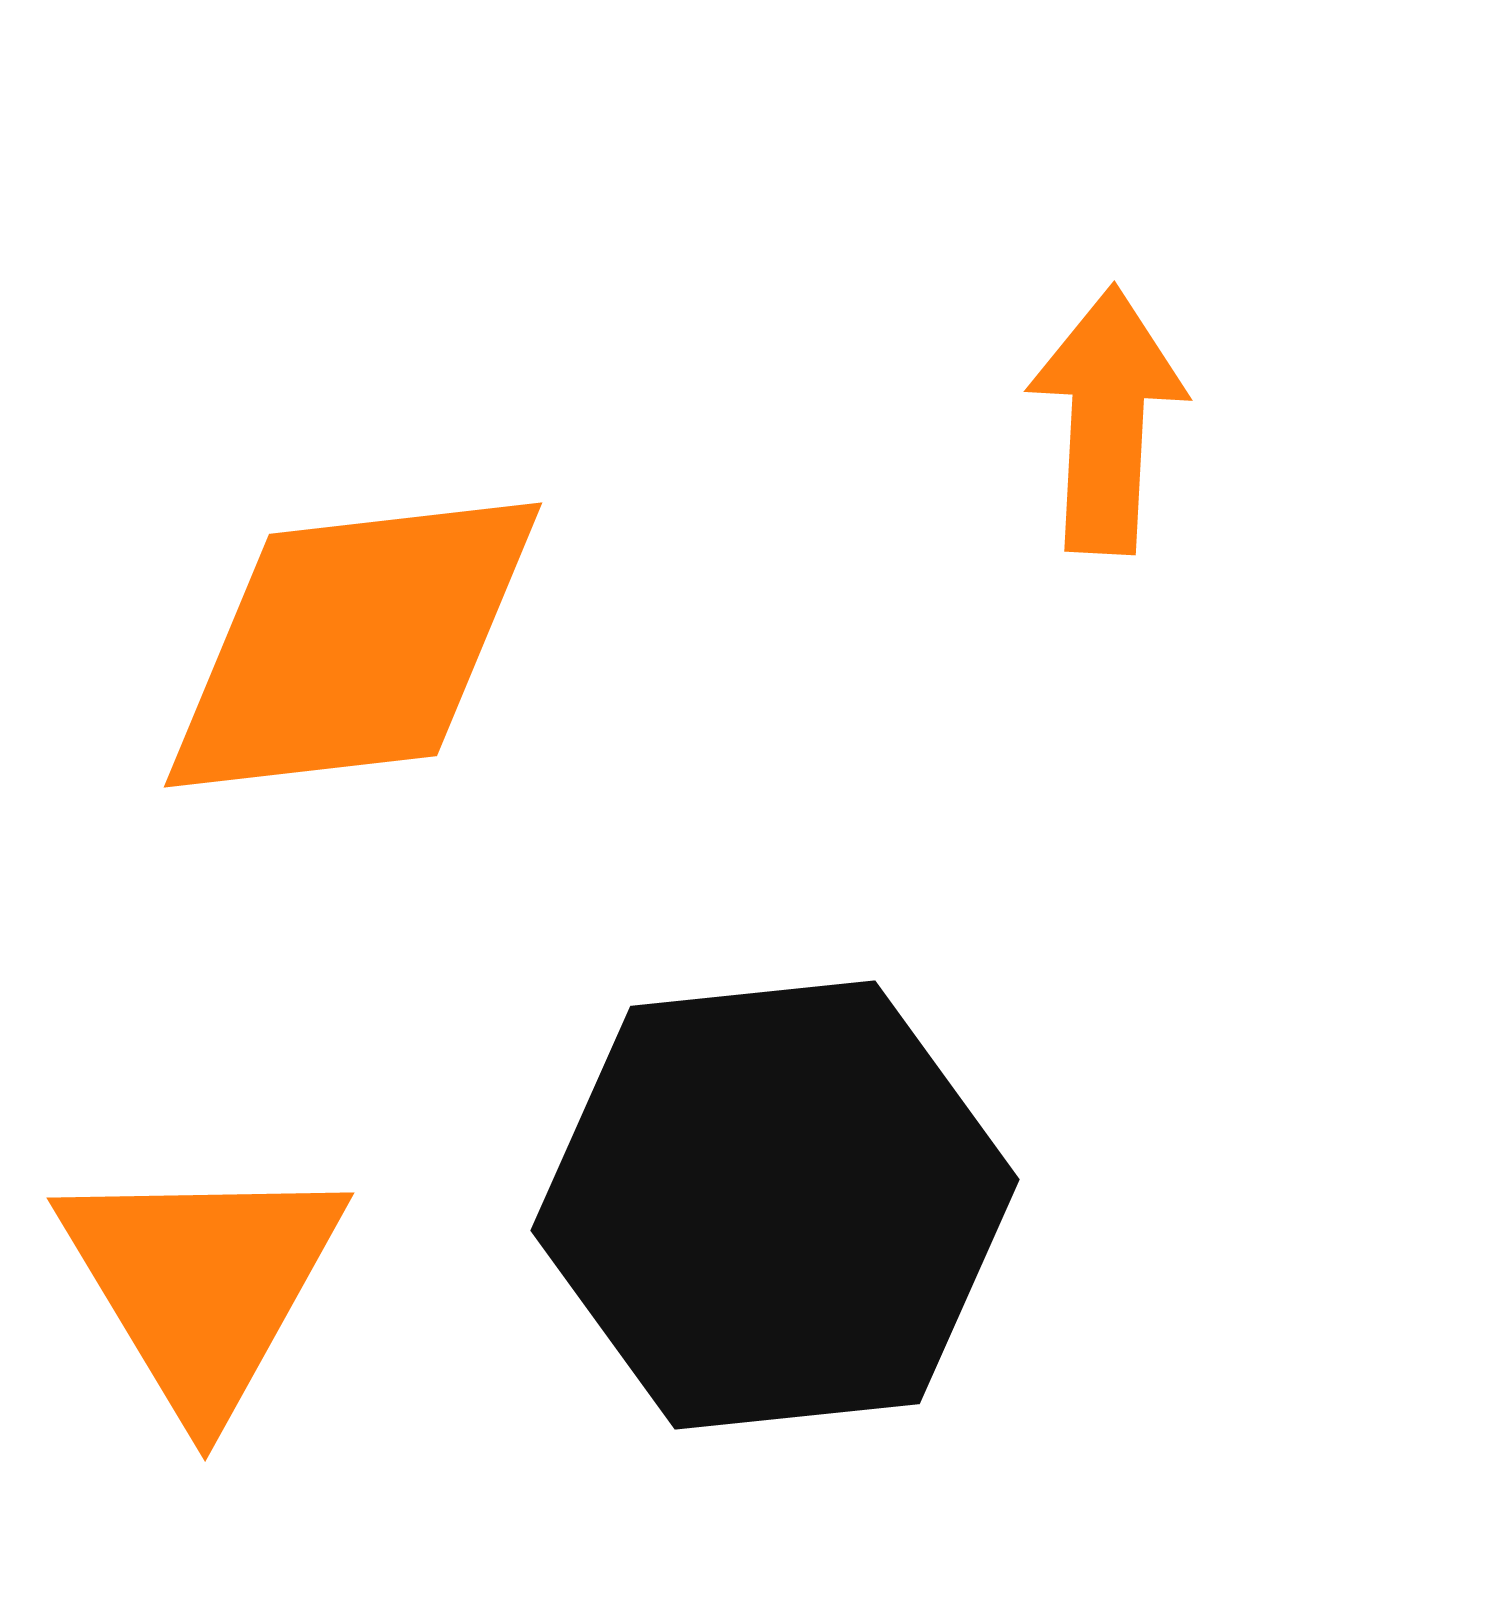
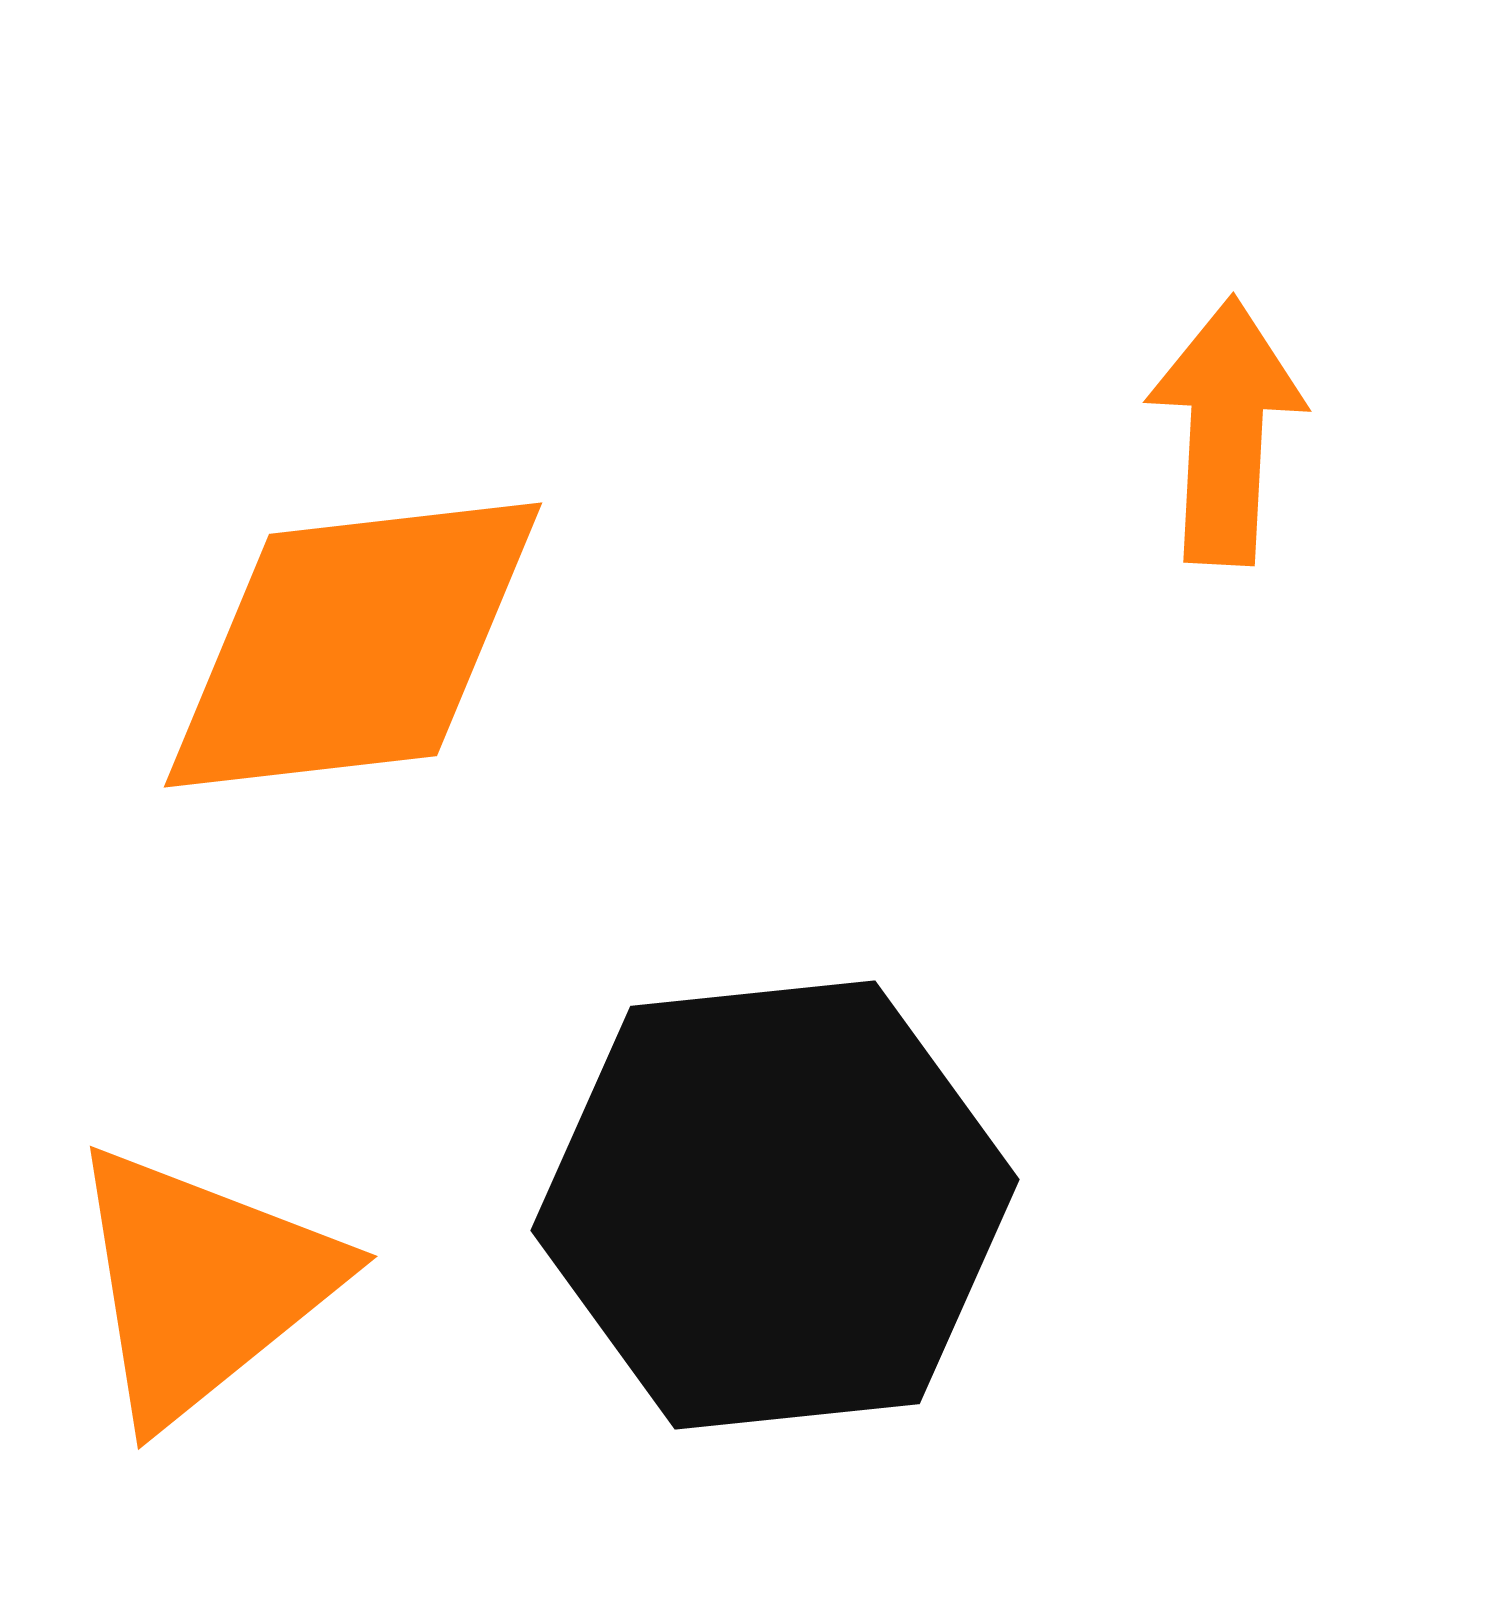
orange arrow: moved 119 px right, 11 px down
orange triangle: rotated 22 degrees clockwise
